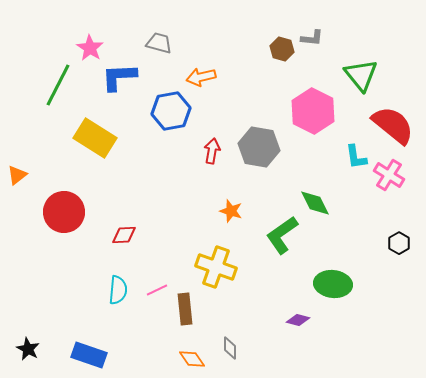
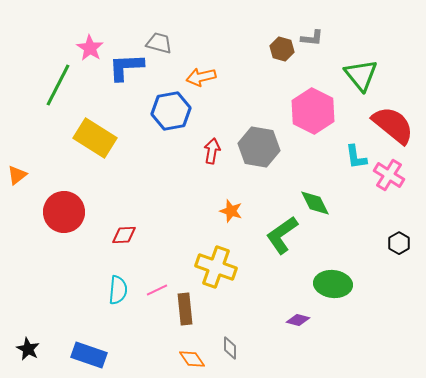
blue L-shape: moved 7 px right, 10 px up
